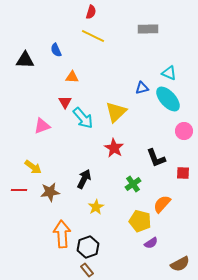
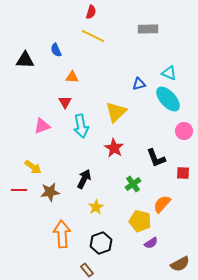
blue triangle: moved 3 px left, 4 px up
cyan arrow: moved 2 px left, 8 px down; rotated 30 degrees clockwise
black hexagon: moved 13 px right, 4 px up
